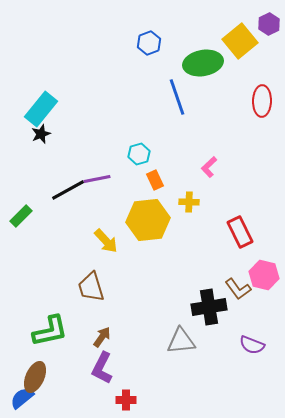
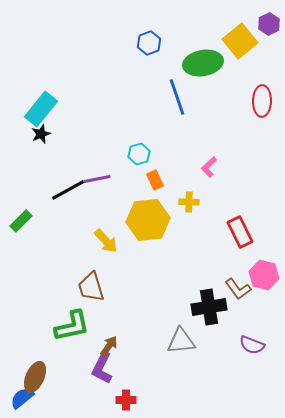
green rectangle: moved 5 px down
green L-shape: moved 22 px right, 5 px up
brown arrow: moved 7 px right, 9 px down
